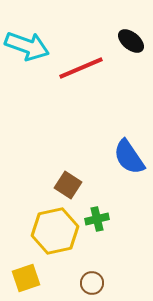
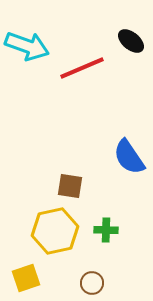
red line: moved 1 px right
brown square: moved 2 px right, 1 px down; rotated 24 degrees counterclockwise
green cross: moved 9 px right, 11 px down; rotated 15 degrees clockwise
